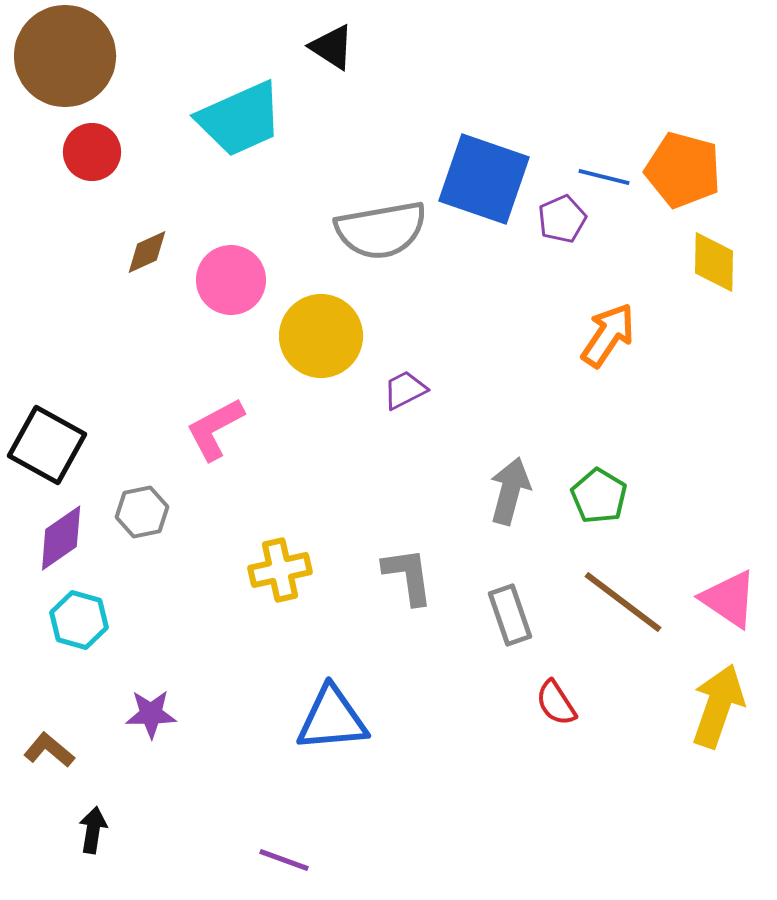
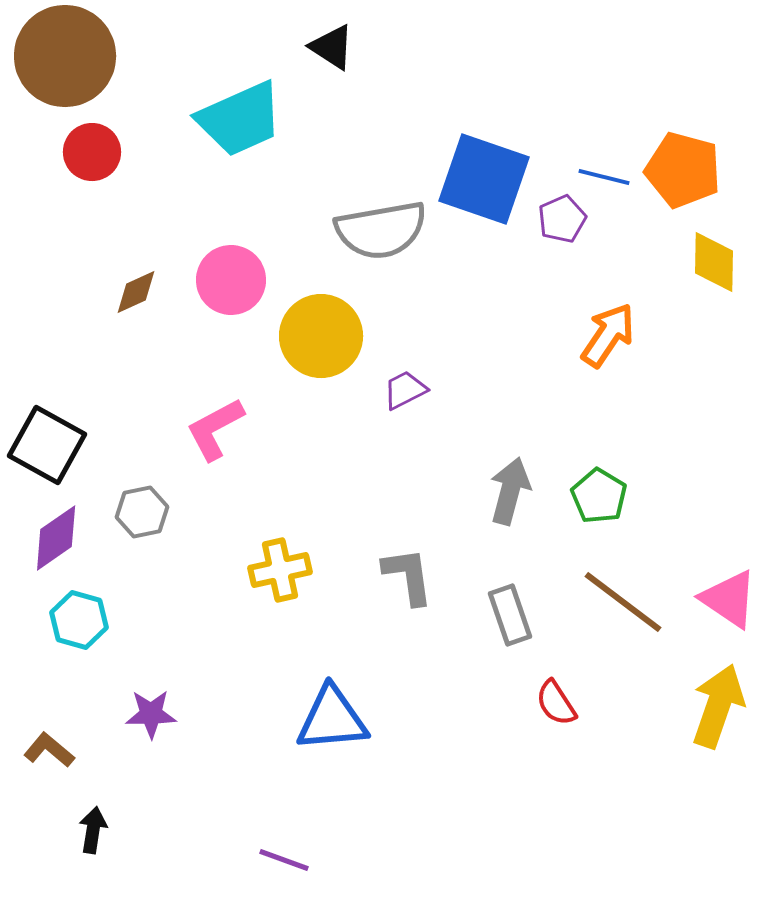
brown diamond: moved 11 px left, 40 px down
purple diamond: moved 5 px left
